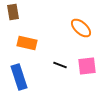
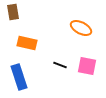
orange ellipse: rotated 15 degrees counterclockwise
pink square: rotated 18 degrees clockwise
